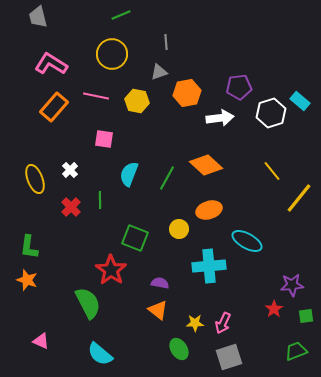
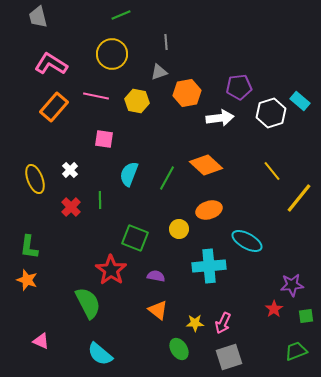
purple semicircle at (160, 283): moved 4 px left, 7 px up
